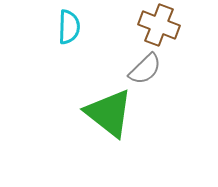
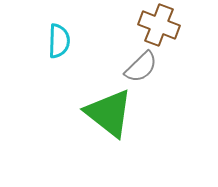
cyan semicircle: moved 10 px left, 14 px down
gray semicircle: moved 4 px left, 2 px up
